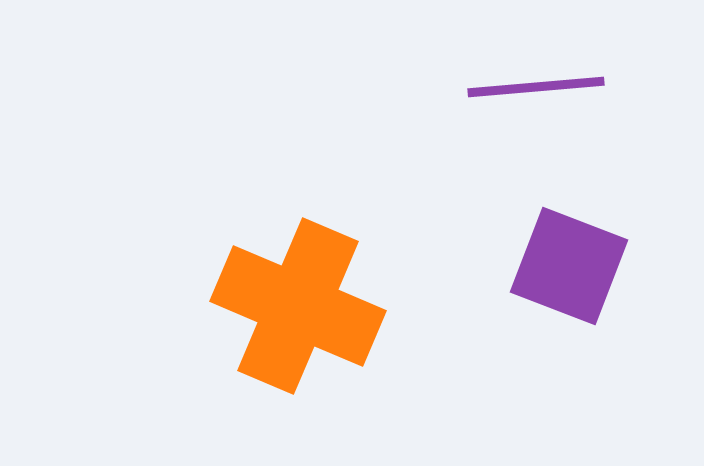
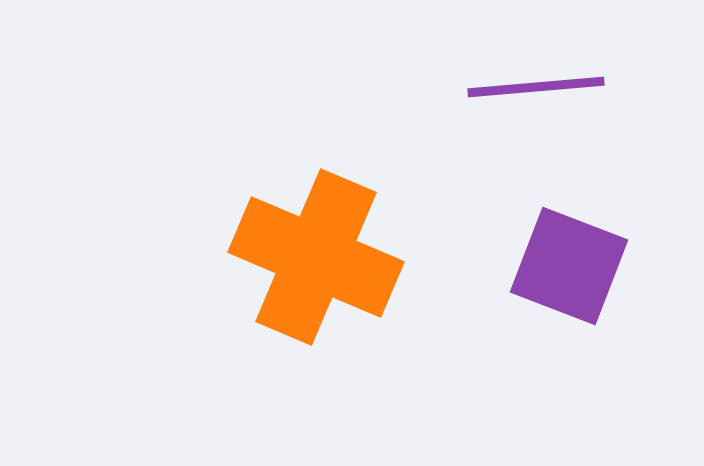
orange cross: moved 18 px right, 49 px up
